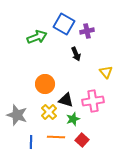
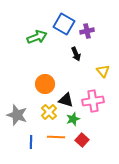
yellow triangle: moved 3 px left, 1 px up
